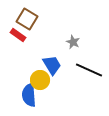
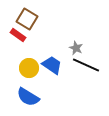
gray star: moved 3 px right, 6 px down
blue trapezoid: rotated 25 degrees counterclockwise
black line: moved 3 px left, 5 px up
yellow circle: moved 11 px left, 12 px up
blue semicircle: moved 1 px left, 2 px down; rotated 55 degrees counterclockwise
